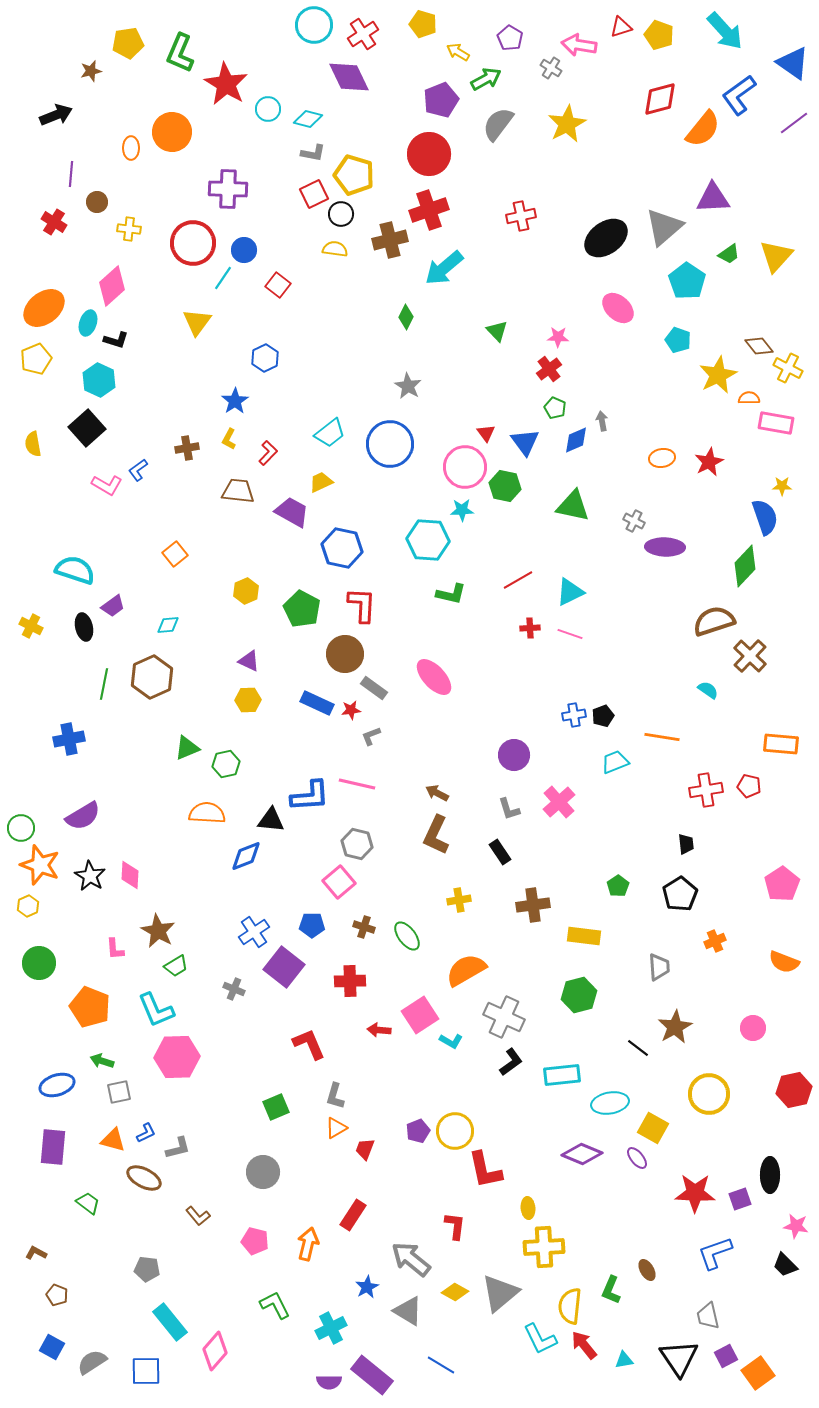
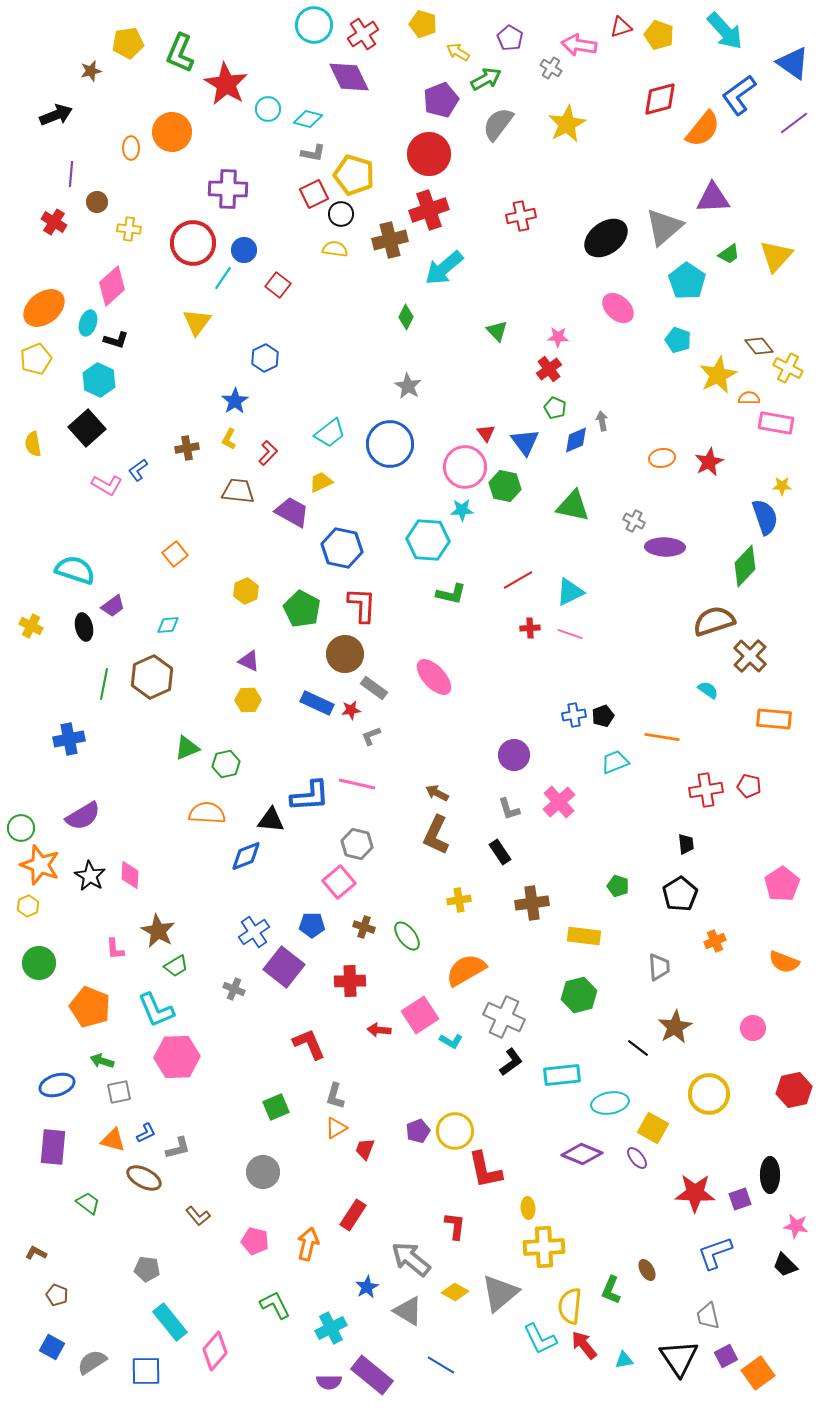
orange rectangle at (781, 744): moved 7 px left, 25 px up
green pentagon at (618, 886): rotated 20 degrees counterclockwise
brown cross at (533, 905): moved 1 px left, 2 px up
